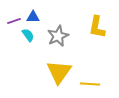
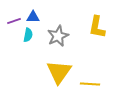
cyan semicircle: rotated 48 degrees clockwise
